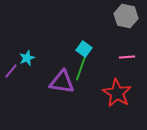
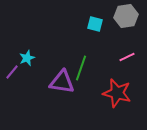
gray hexagon: rotated 20 degrees counterclockwise
cyan square: moved 11 px right, 25 px up; rotated 21 degrees counterclockwise
pink line: rotated 21 degrees counterclockwise
purple line: moved 1 px right, 1 px down
red star: rotated 16 degrees counterclockwise
